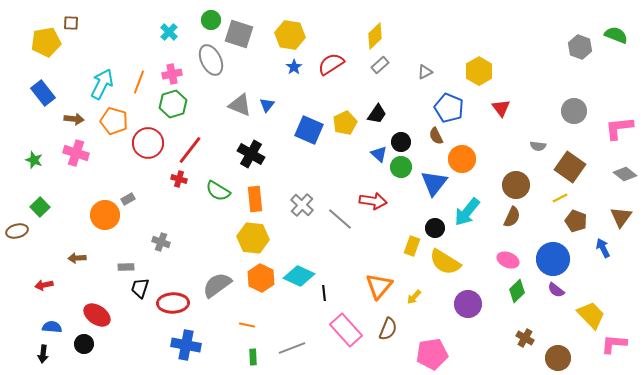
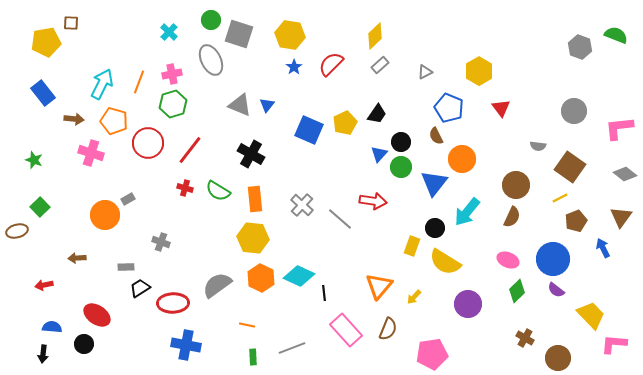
red semicircle at (331, 64): rotated 12 degrees counterclockwise
pink cross at (76, 153): moved 15 px right
blue triangle at (379, 154): rotated 30 degrees clockwise
red cross at (179, 179): moved 6 px right, 9 px down
brown pentagon at (576, 221): rotated 30 degrees clockwise
black trapezoid at (140, 288): rotated 40 degrees clockwise
